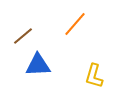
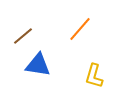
orange line: moved 5 px right, 5 px down
blue triangle: rotated 12 degrees clockwise
